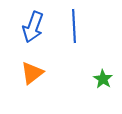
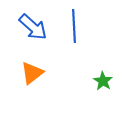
blue arrow: rotated 68 degrees counterclockwise
green star: moved 2 px down
